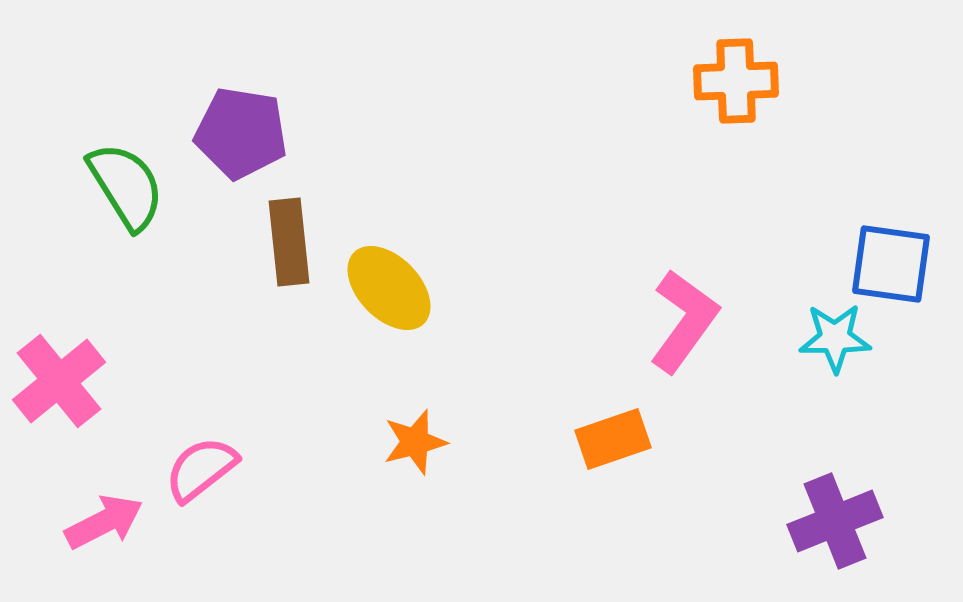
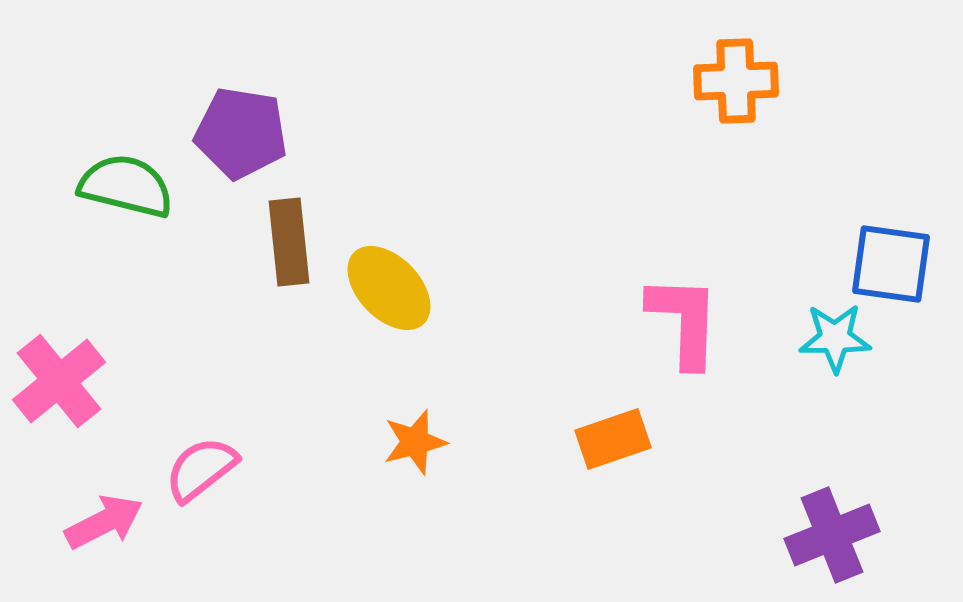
green semicircle: rotated 44 degrees counterclockwise
pink L-shape: rotated 34 degrees counterclockwise
purple cross: moved 3 px left, 14 px down
